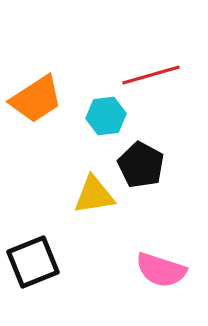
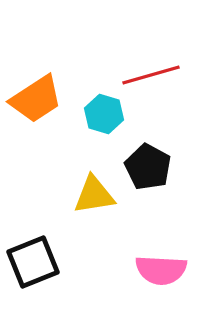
cyan hexagon: moved 2 px left, 2 px up; rotated 24 degrees clockwise
black pentagon: moved 7 px right, 2 px down
pink semicircle: rotated 15 degrees counterclockwise
